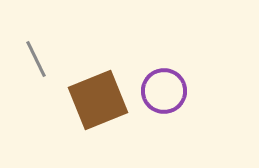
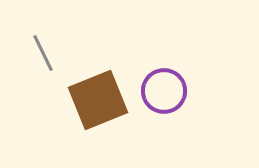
gray line: moved 7 px right, 6 px up
